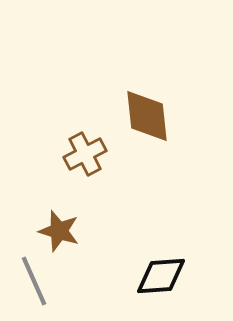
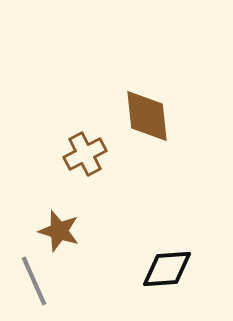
black diamond: moved 6 px right, 7 px up
